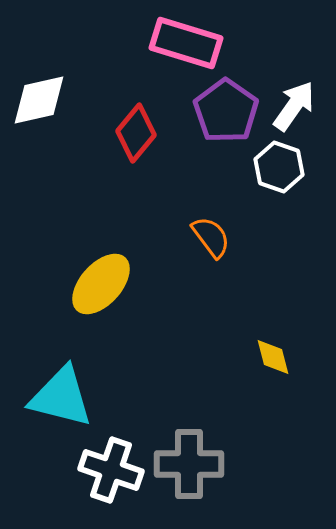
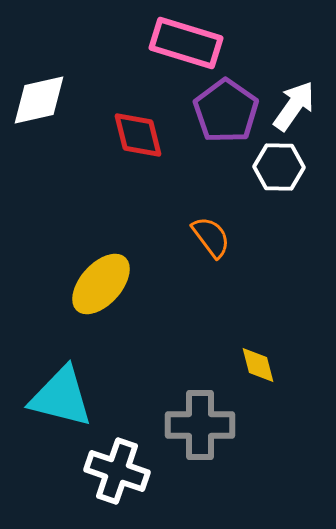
red diamond: moved 2 px right, 2 px down; rotated 54 degrees counterclockwise
white hexagon: rotated 18 degrees counterclockwise
yellow diamond: moved 15 px left, 8 px down
gray cross: moved 11 px right, 39 px up
white cross: moved 6 px right, 1 px down
